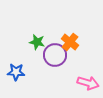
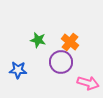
green star: moved 1 px right, 2 px up
purple circle: moved 6 px right, 7 px down
blue star: moved 2 px right, 2 px up
